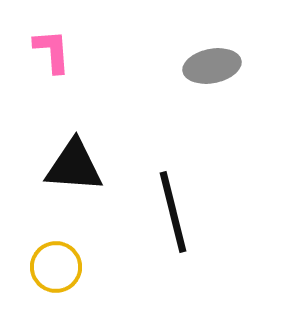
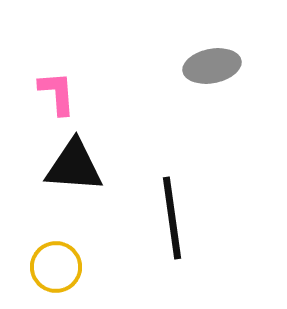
pink L-shape: moved 5 px right, 42 px down
black line: moved 1 px left, 6 px down; rotated 6 degrees clockwise
